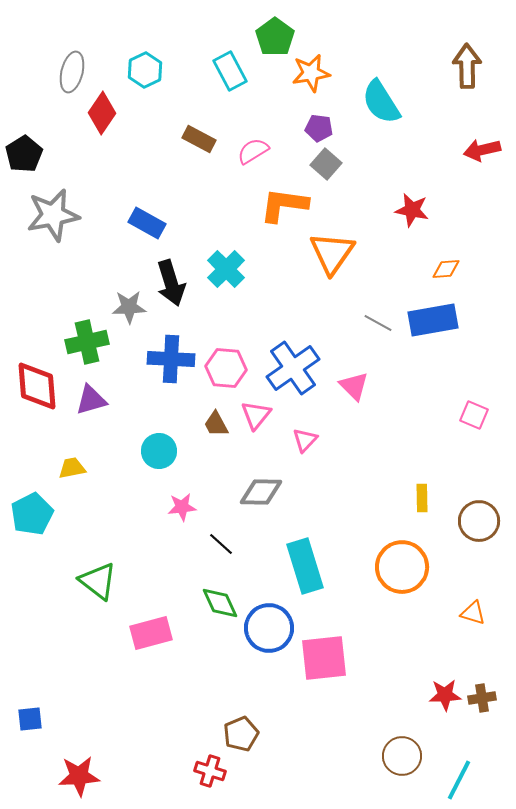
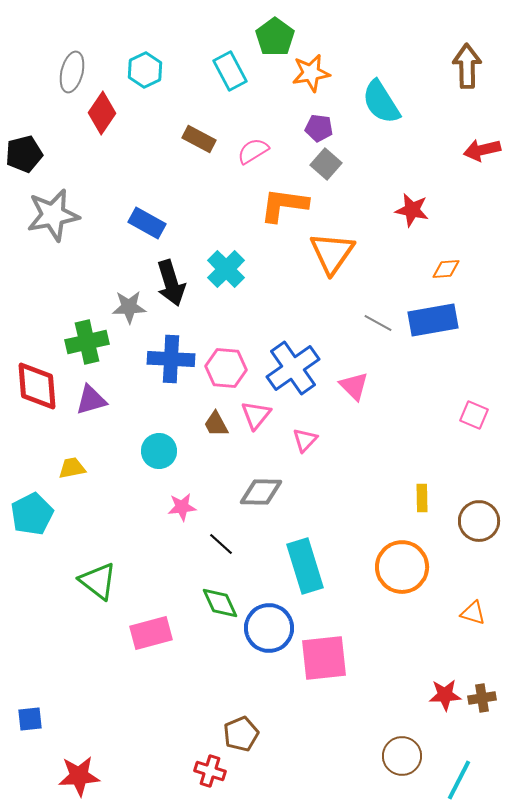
black pentagon at (24, 154): rotated 18 degrees clockwise
